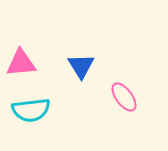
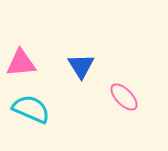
pink ellipse: rotated 8 degrees counterclockwise
cyan semicircle: moved 1 px up; rotated 150 degrees counterclockwise
